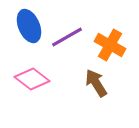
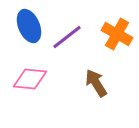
purple line: rotated 8 degrees counterclockwise
orange cross: moved 7 px right, 11 px up
pink diamond: moved 2 px left; rotated 32 degrees counterclockwise
